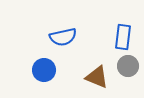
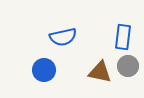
brown triangle: moved 3 px right, 5 px up; rotated 10 degrees counterclockwise
